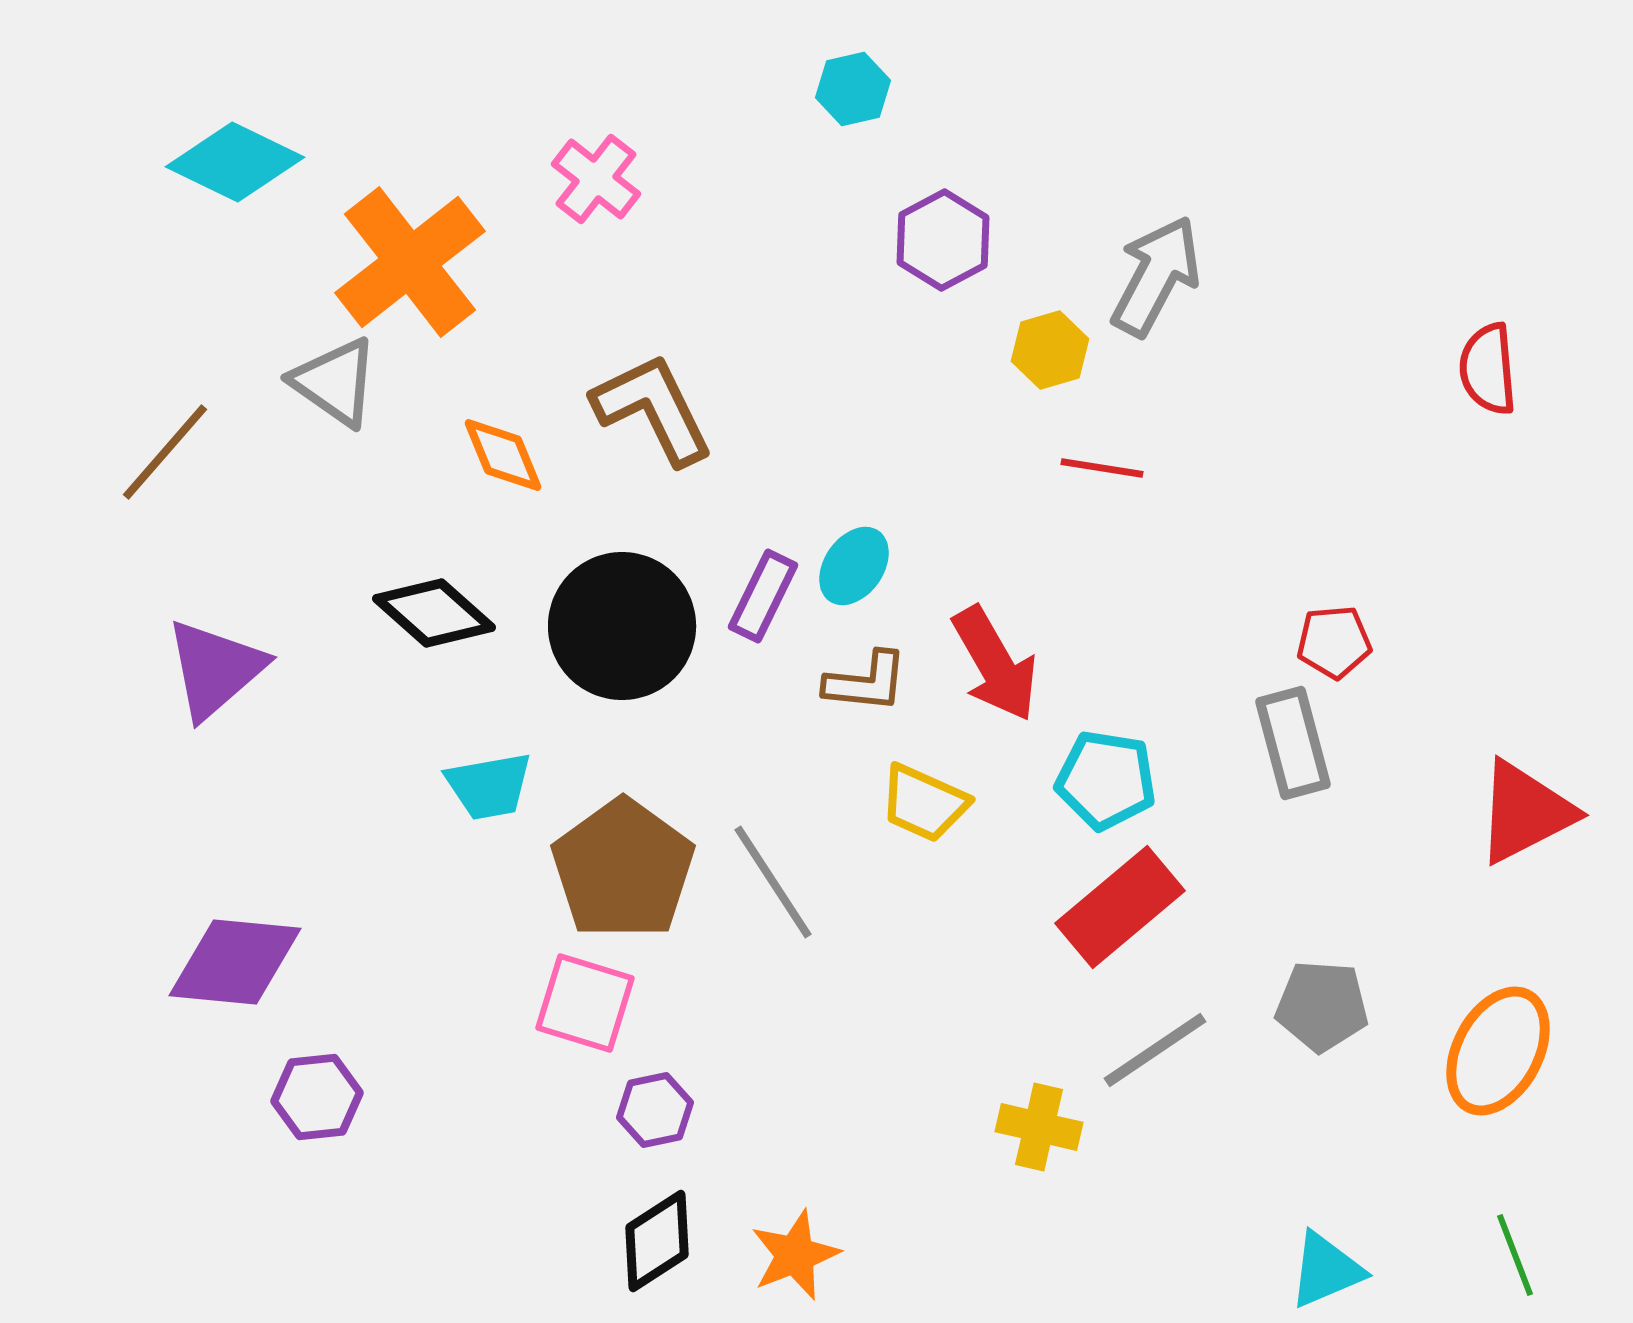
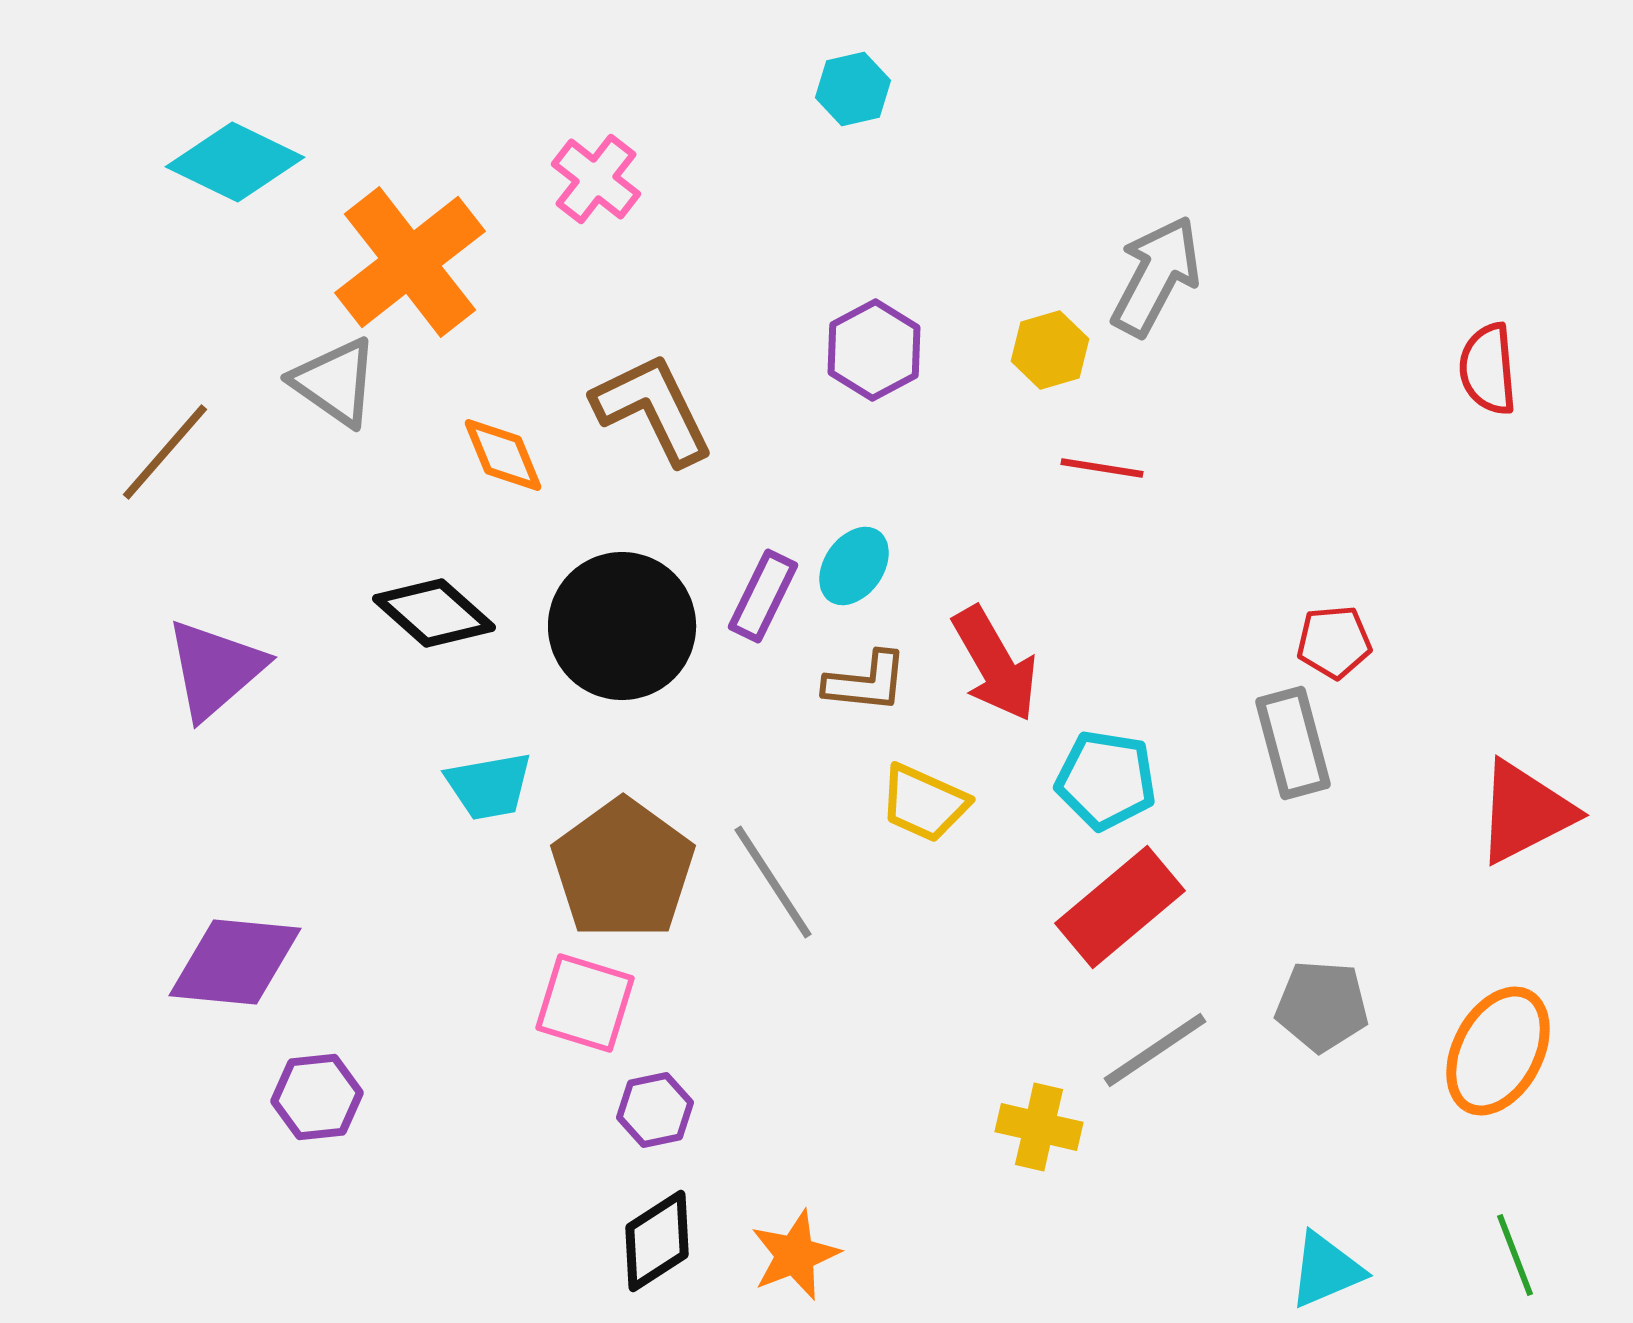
purple hexagon at (943, 240): moved 69 px left, 110 px down
